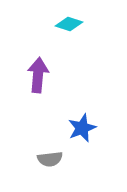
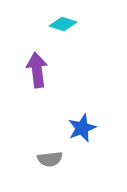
cyan diamond: moved 6 px left
purple arrow: moved 1 px left, 5 px up; rotated 12 degrees counterclockwise
